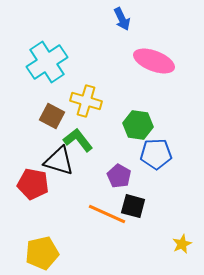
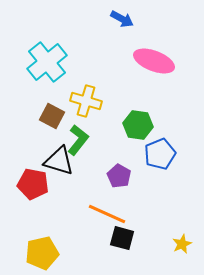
blue arrow: rotated 35 degrees counterclockwise
cyan cross: rotated 6 degrees counterclockwise
green L-shape: rotated 76 degrees clockwise
blue pentagon: moved 4 px right; rotated 20 degrees counterclockwise
black square: moved 11 px left, 32 px down
